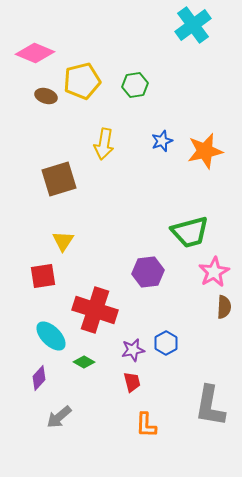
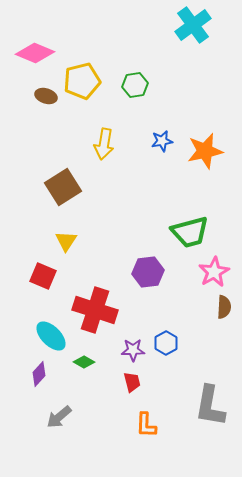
blue star: rotated 10 degrees clockwise
brown square: moved 4 px right, 8 px down; rotated 15 degrees counterclockwise
yellow triangle: moved 3 px right
red square: rotated 32 degrees clockwise
purple star: rotated 10 degrees clockwise
purple diamond: moved 4 px up
